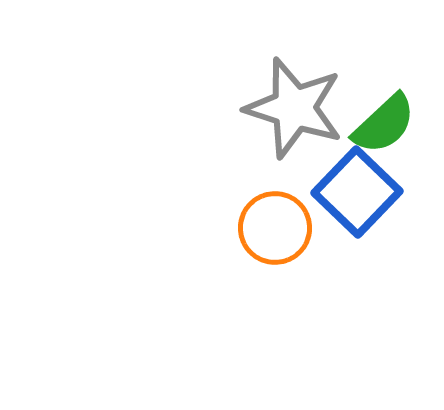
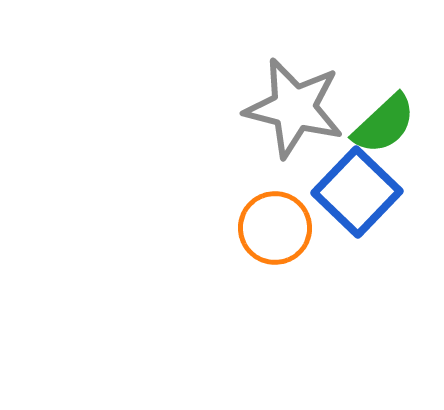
gray star: rotated 4 degrees counterclockwise
